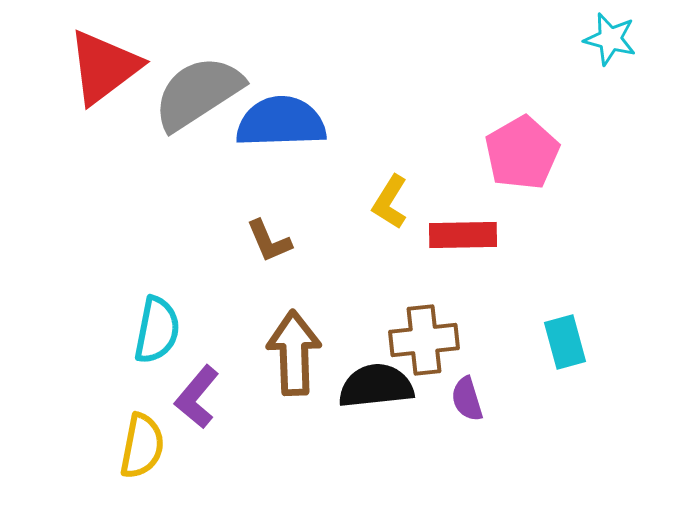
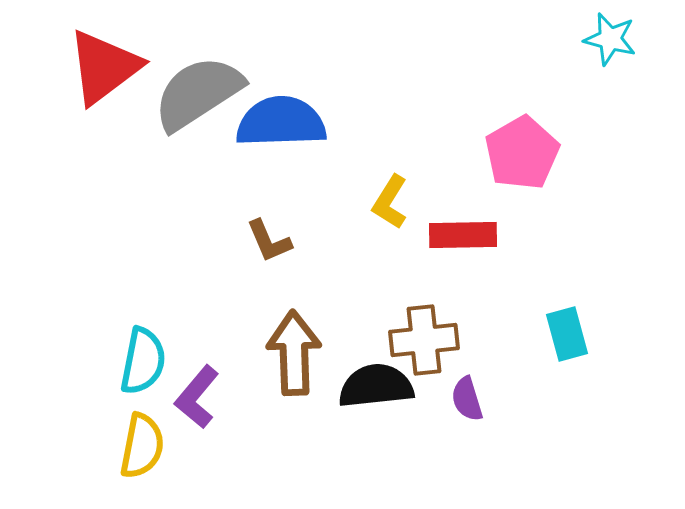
cyan semicircle: moved 14 px left, 31 px down
cyan rectangle: moved 2 px right, 8 px up
